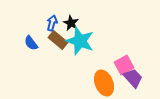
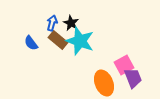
purple trapezoid: rotated 20 degrees clockwise
